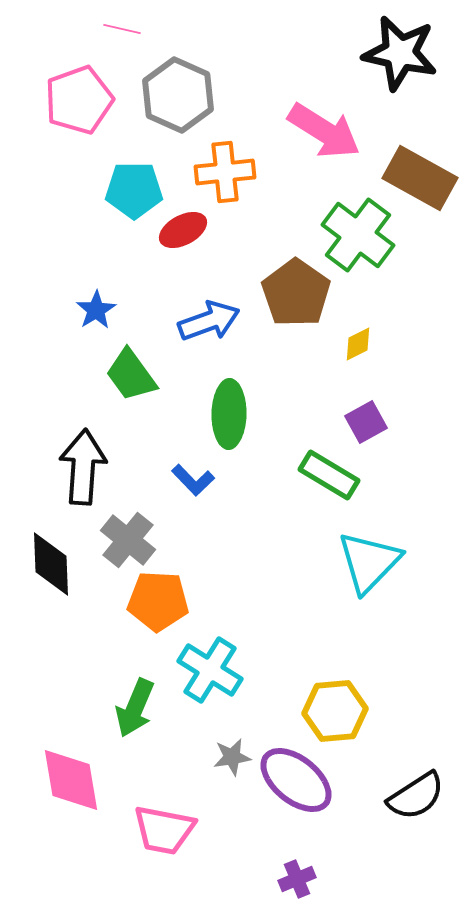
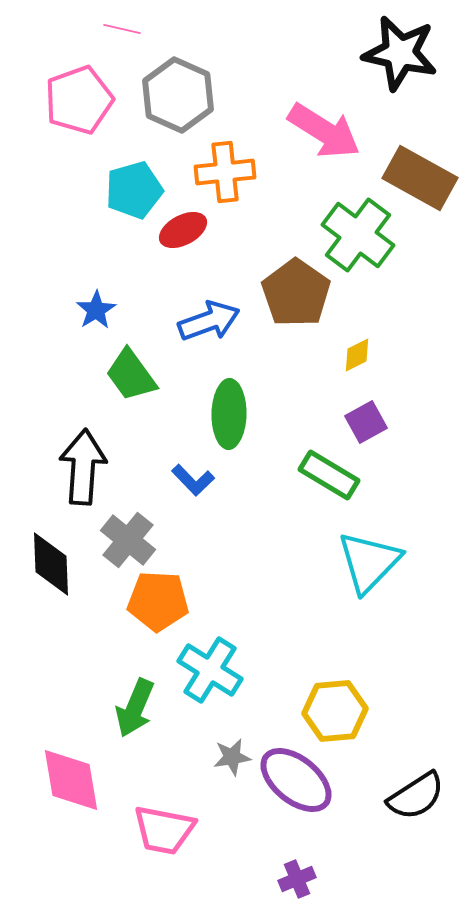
cyan pentagon: rotated 16 degrees counterclockwise
yellow diamond: moved 1 px left, 11 px down
